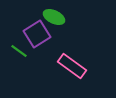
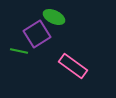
green line: rotated 24 degrees counterclockwise
pink rectangle: moved 1 px right
